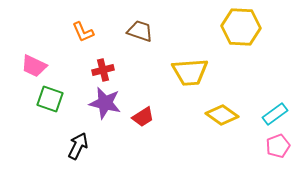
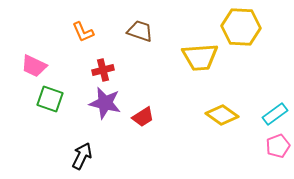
yellow trapezoid: moved 10 px right, 15 px up
black arrow: moved 4 px right, 10 px down
